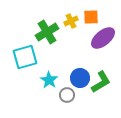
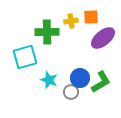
yellow cross: rotated 16 degrees clockwise
green cross: rotated 30 degrees clockwise
cyan star: rotated 12 degrees counterclockwise
gray circle: moved 4 px right, 3 px up
